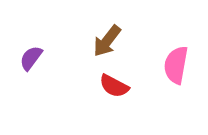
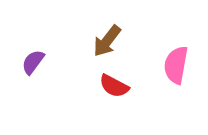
purple semicircle: moved 2 px right, 4 px down
